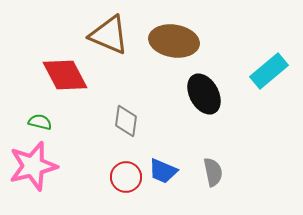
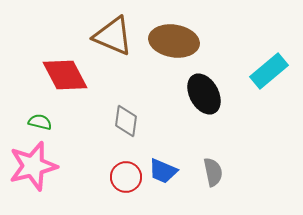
brown triangle: moved 4 px right, 1 px down
